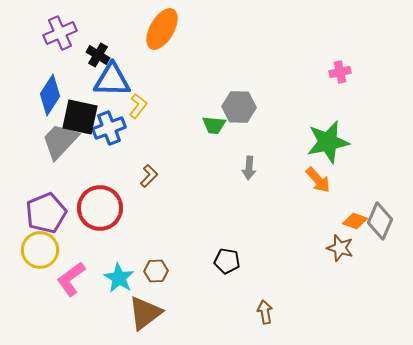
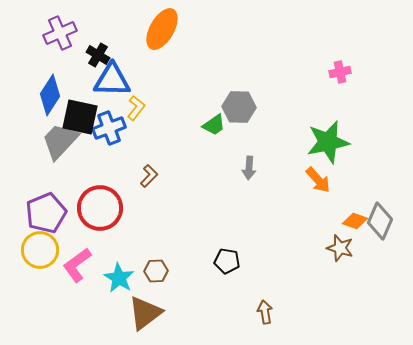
yellow L-shape: moved 2 px left, 2 px down
green trapezoid: rotated 40 degrees counterclockwise
pink L-shape: moved 6 px right, 14 px up
